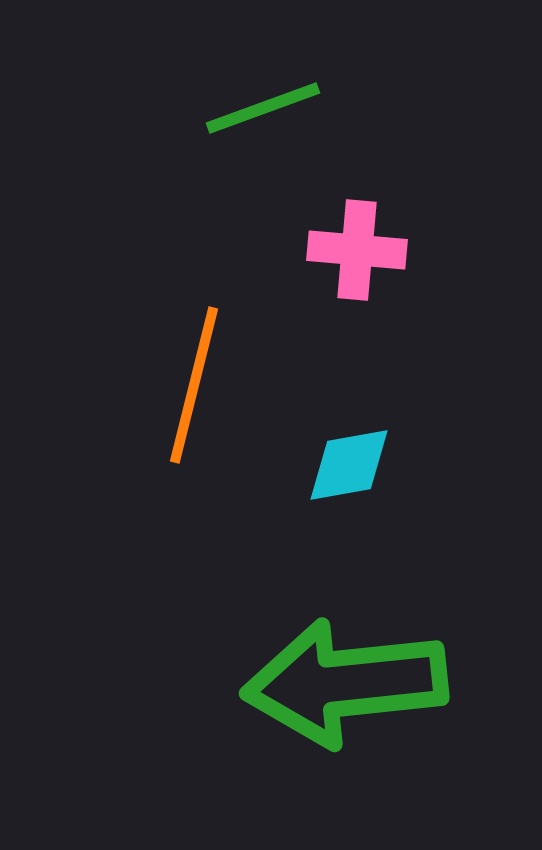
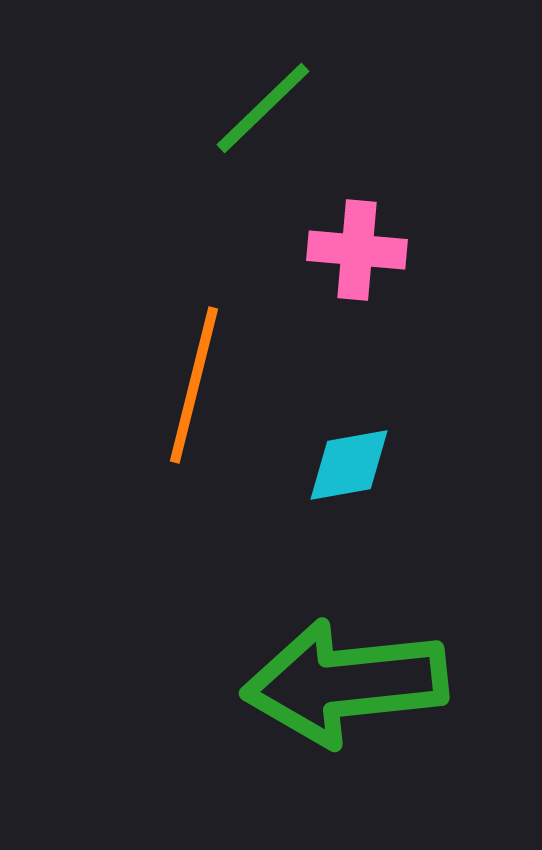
green line: rotated 24 degrees counterclockwise
